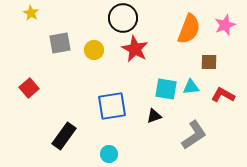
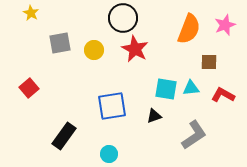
cyan triangle: moved 1 px down
